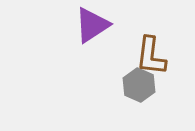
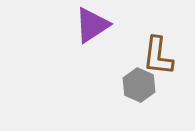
brown L-shape: moved 7 px right
